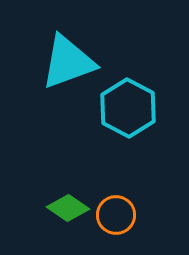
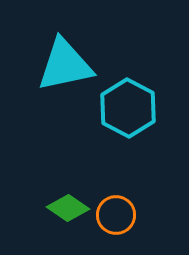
cyan triangle: moved 3 px left, 3 px down; rotated 8 degrees clockwise
